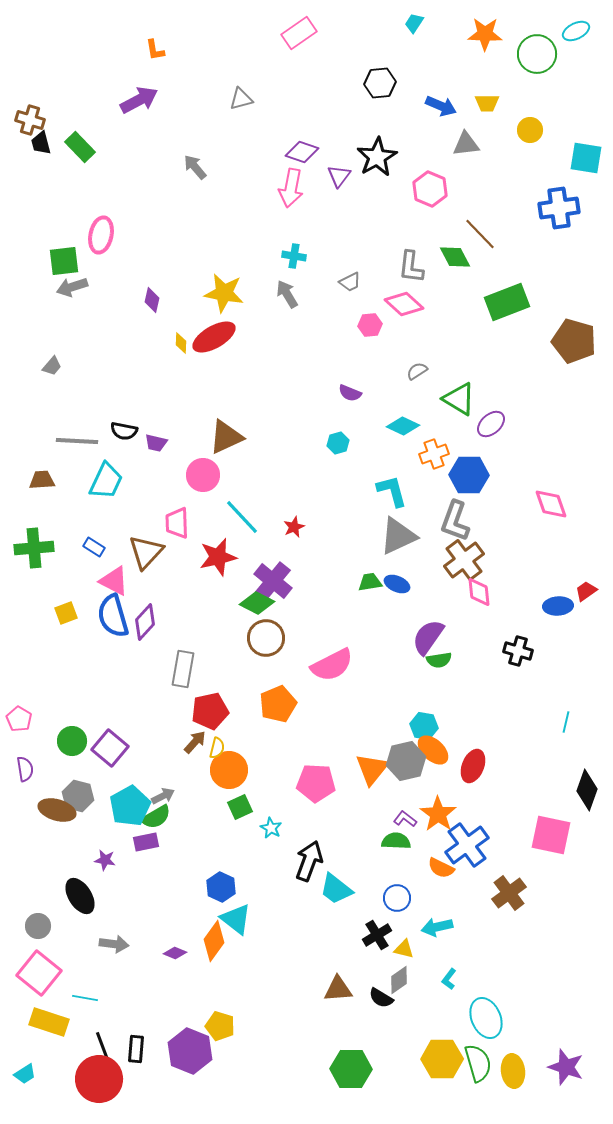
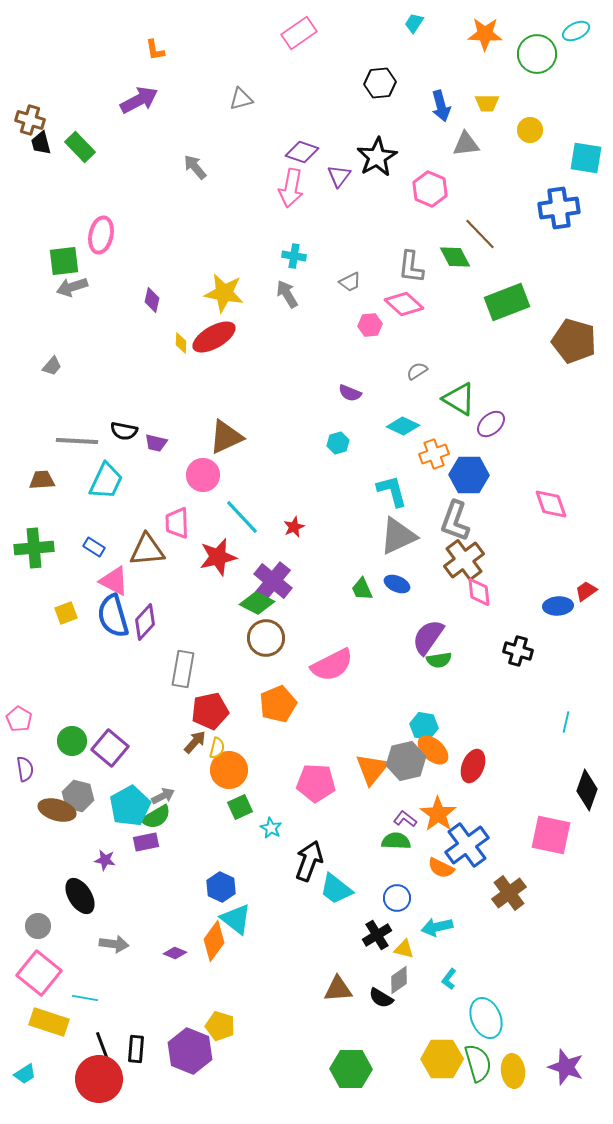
blue arrow at (441, 106): rotated 52 degrees clockwise
brown triangle at (146, 552): moved 1 px right, 2 px up; rotated 42 degrees clockwise
green trapezoid at (370, 582): moved 8 px left, 7 px down; rotated 105 degrees counterclockwise
